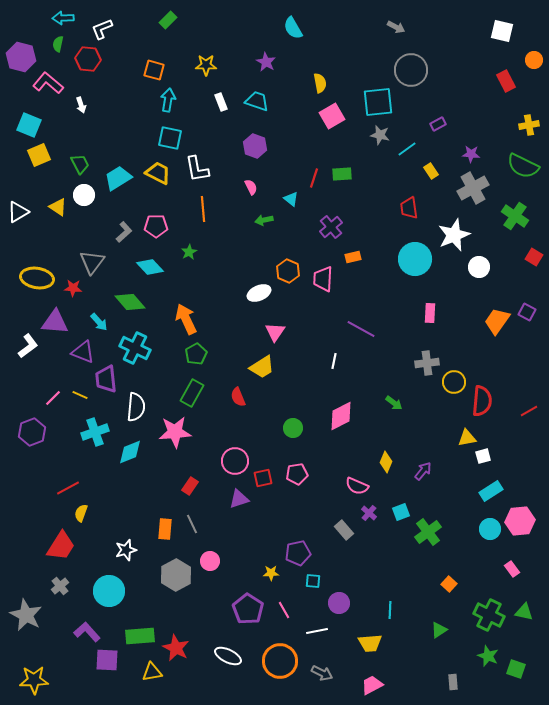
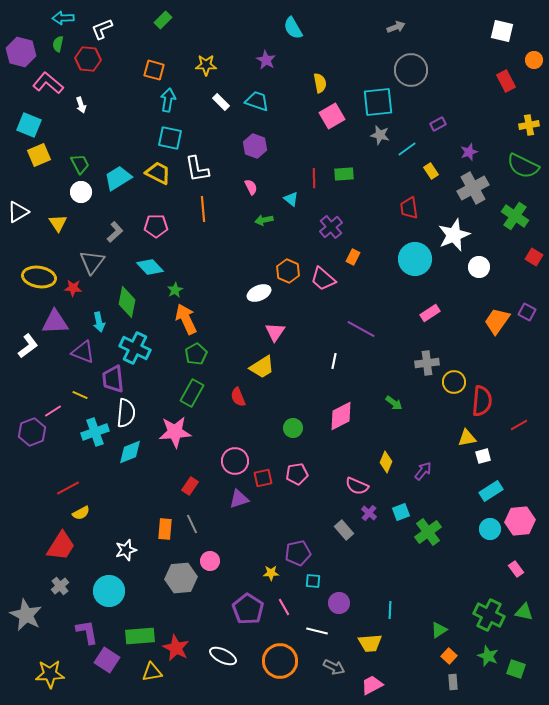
green rectangle at (168, 20): moved 5 px left
gray arrow at (396, 27): rotated 48 degrees counterclockwise
purple hexagon at (21, 57): moved 5 px up
purple star at (266, 62): moved 2 px up
white rectangle at (221, 102): rotated 24 degrees counterclockwise
purple star at (471, 154): moved 2 px left, 2 px up; rotated 24 degrees counterclockwise
green rectangle at (342, 174): moved 2 px right
red line at (314, 178): rotated 18 degrees counterclockwise
white circle at (84, 195): moved 3 px left, 3 px up
yellow triangle at (58, 207): moved 16 px down; rotated 24 degrees clockwise
gray L-shape at (124, 232): moved 9 px left
green star at (189, 252): moved 14 px left, 38 px down
orange rectangle at (353, 257): rotated 49 degrees counterclockwise
yellow ellipse at (37, 278): moved 2 px right, 1 px up
pink trapezoid at (323, 279): rotated 52 degrees counterclockwise
green diamond at (130, 302): moved 3 px left; rotated 52 degrees clockwise
pink rectangle at (430, 313): rotated 54 degrees clockwise
purple triangle at (55, 322): rotated 8 degrees counterclockwise
cyan arrow at (99, 322): rotated 30 degrees clockwise
purple trapezoid at (106, 379): moved 7 px right
pink line at (53, 398): moved 13 px down; rotated 12 degrees clockwise
white semicircle at (136, 407): moved 10 px left, 6 px down
red line at (529, 411): moved 10 px left, 14 px down
yellow semicircle at (81, 513): rotated 138 degrees counterclockwise
pink rectangle at (512, 569): moved 4 px right
gray hexagon at (176, 575): moved 5 px right, 3 px down; rotated 24 degrees clockwise
orange square at (449, 584): moved 72 px down
pink line at (284, 610): moved 3 px up
white line at (317, 631): rotated 25 degrees clockwise
purple L-shape at (87, 632): rotated 32 degrees clockwise
white ellipse at (228, 656): moved 5 px left
purple square at (107, 660): rotated 30 degrees clockwise
gray arrow at (322, 673): moved 12 px right, 6 px up
yellow star at (34, 680): moved 16 px right, 6 px up
